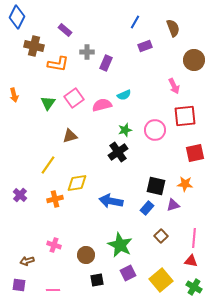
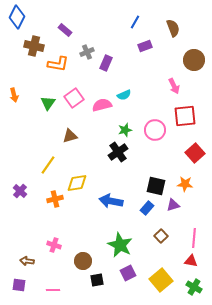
gray cross at (87, 52): rotated 24 degrees counterclockwise
red square at (195, 153): rotated 30 degrees counterclockwise
purple cross at (20, 195): moved 4 px up
brown circle at (86, 255): moved 3 px left, 6 px down
brown arrow at (27, 261): rotated 24 degrees clockwise
